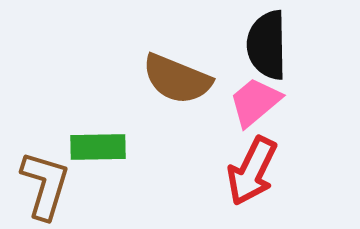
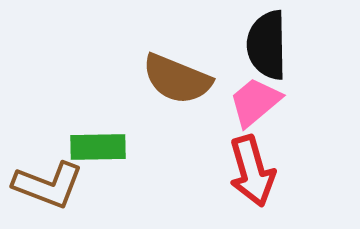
red arrow: rotated 42 degrees counterclockwise
brown L-shape: moved 3 px right; rotated 94 degrees clockwise
